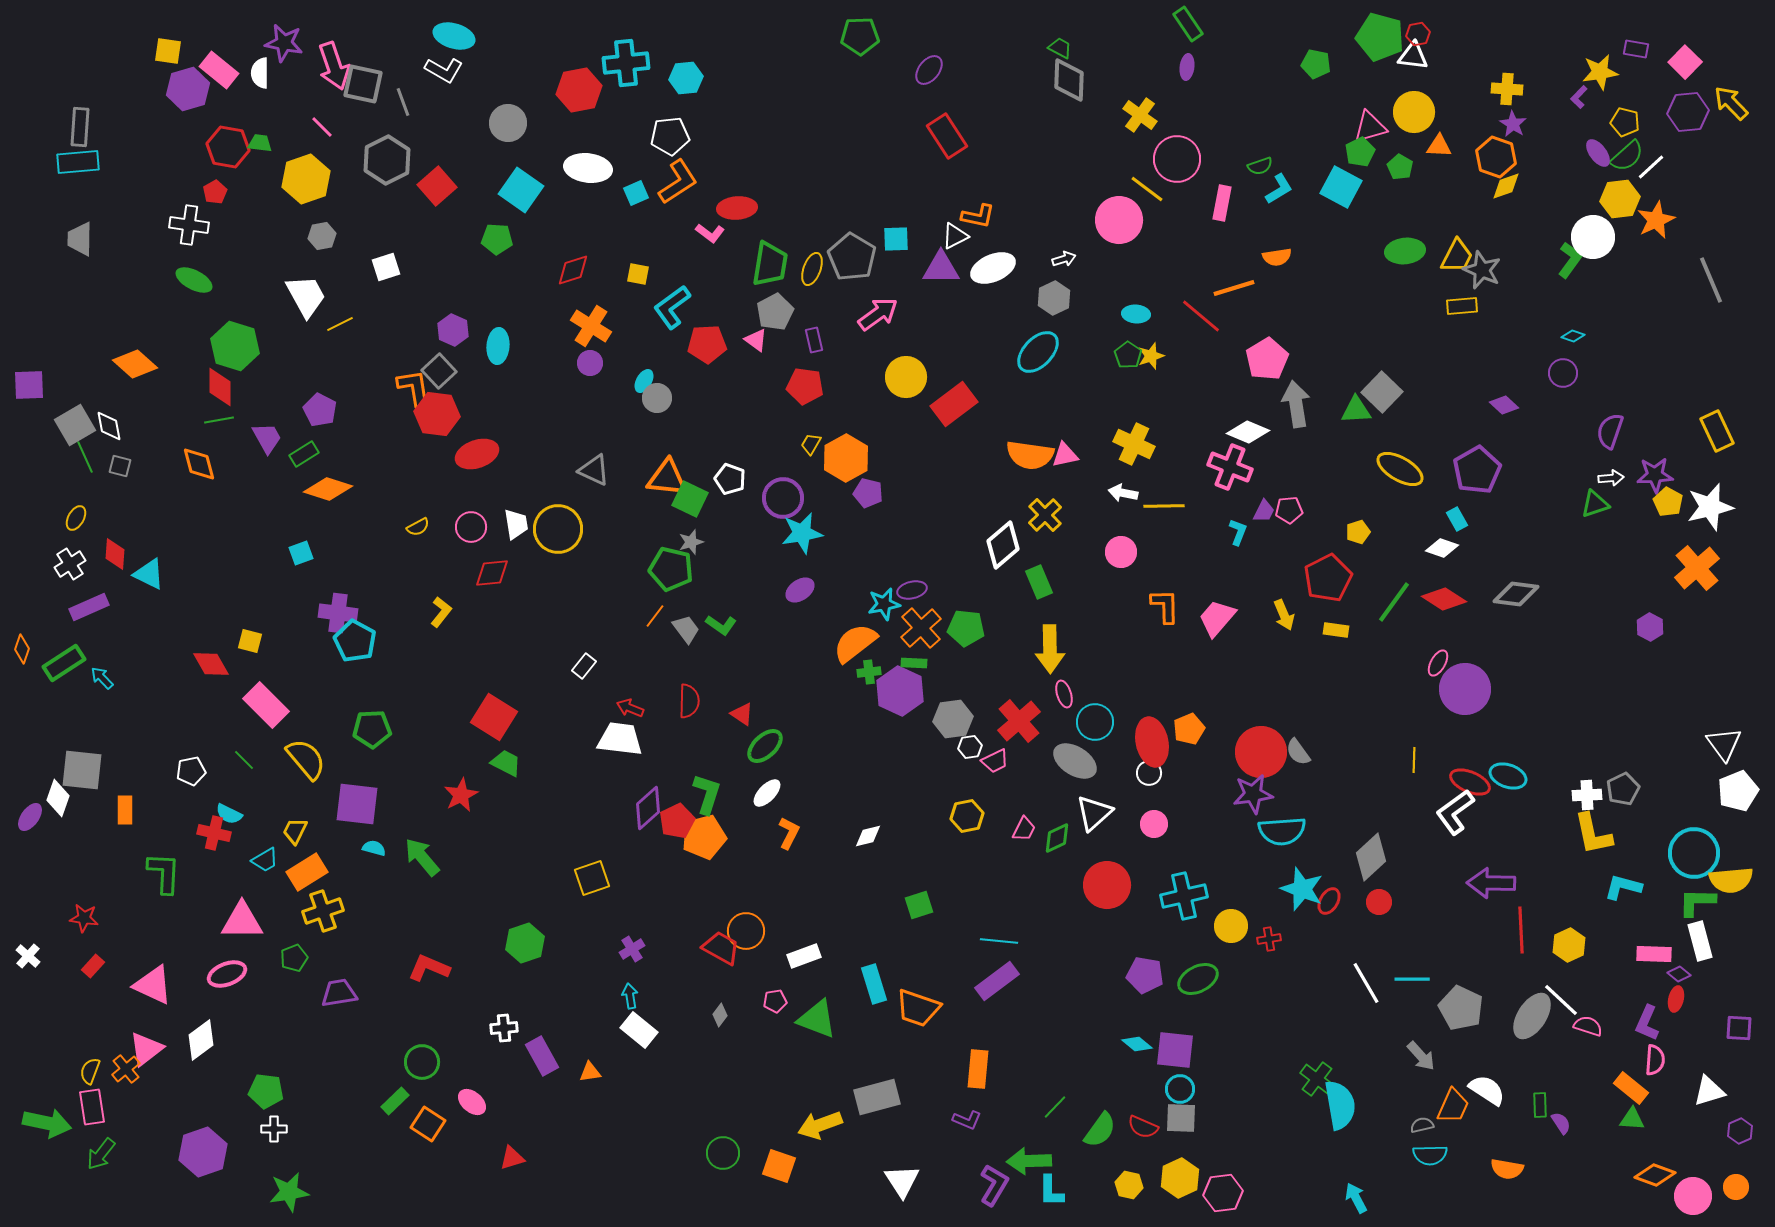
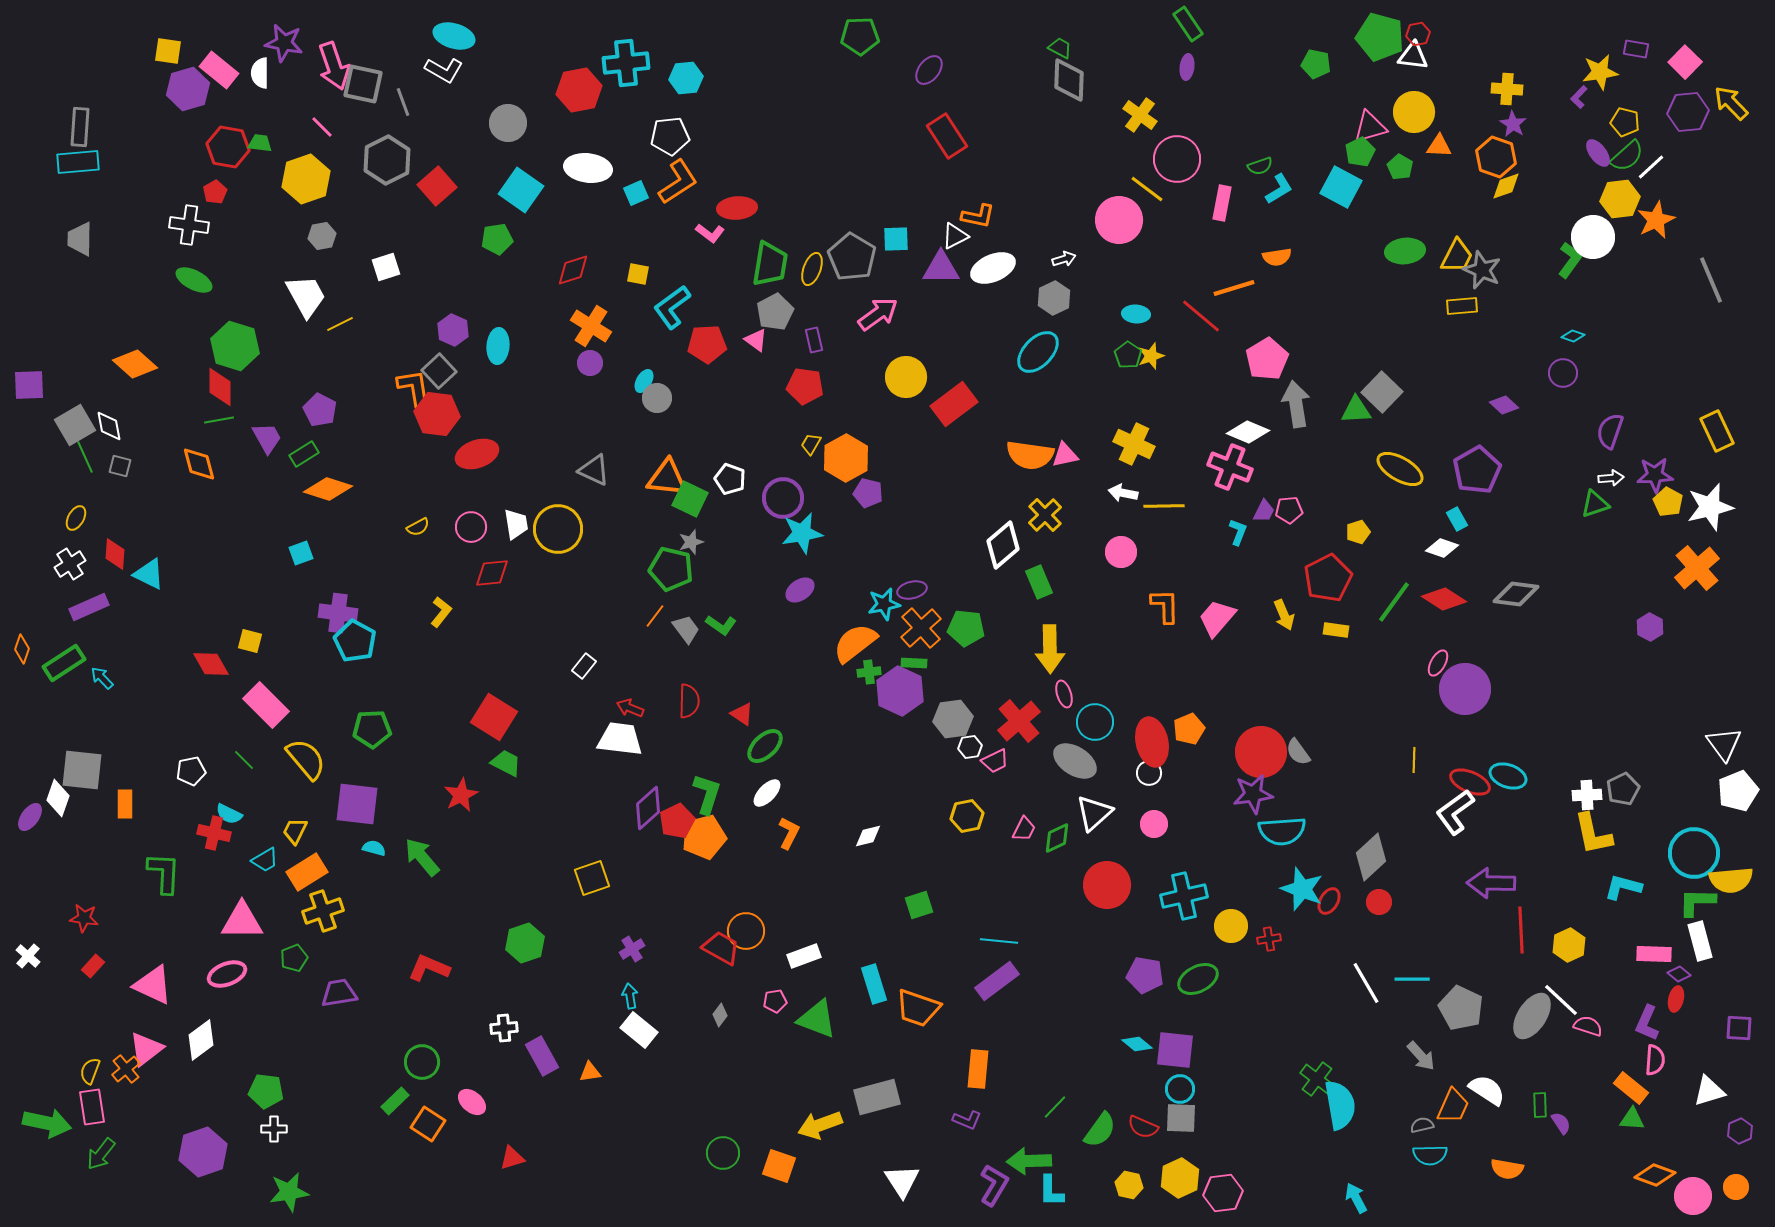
green pentagon at (497, 239): rotated 12 degrees counterclockwise
orange rectangle at (125, 810): moved 6 px up
